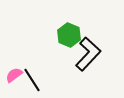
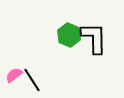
black L-shape: moved 6 px right, 16 px up; rotated 44 degrees counterclockwise
